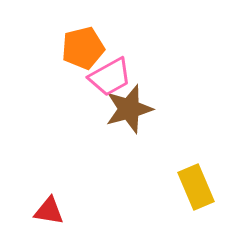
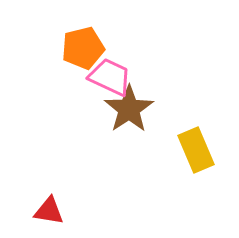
pink trapezoid: rotated 126 degrees counterclockwise
brown star: rotated 18 degrees counterclockwise
yellow rectangle: moved 37 px up
